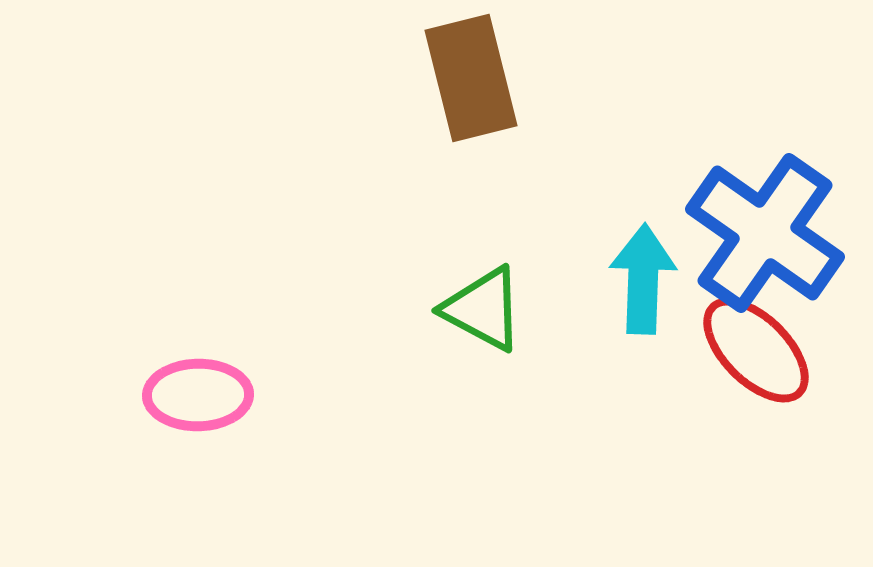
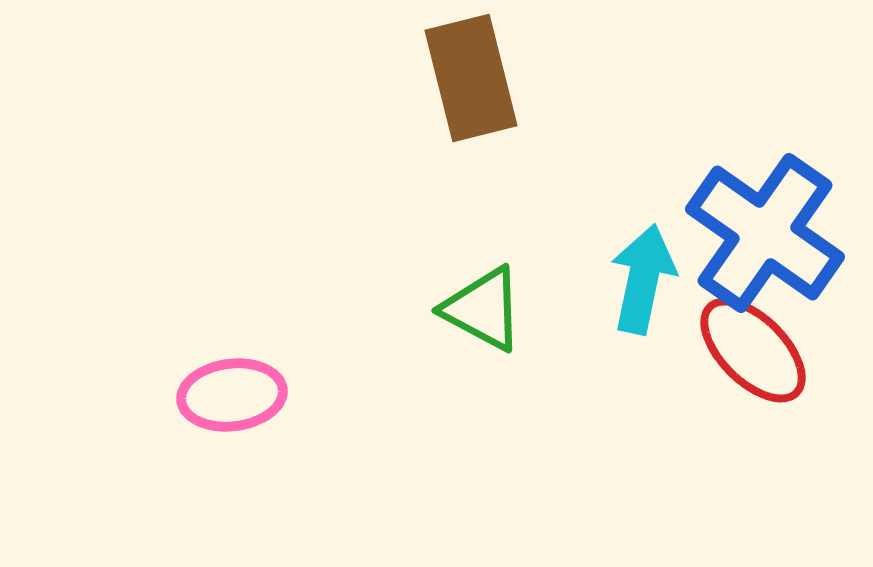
cyan arrow: rotated 10 degrees clockwise
red ellipse: moved 3 px left
pink ellipse: moved 34 px right; rotated 6 degrees counterclockwise
